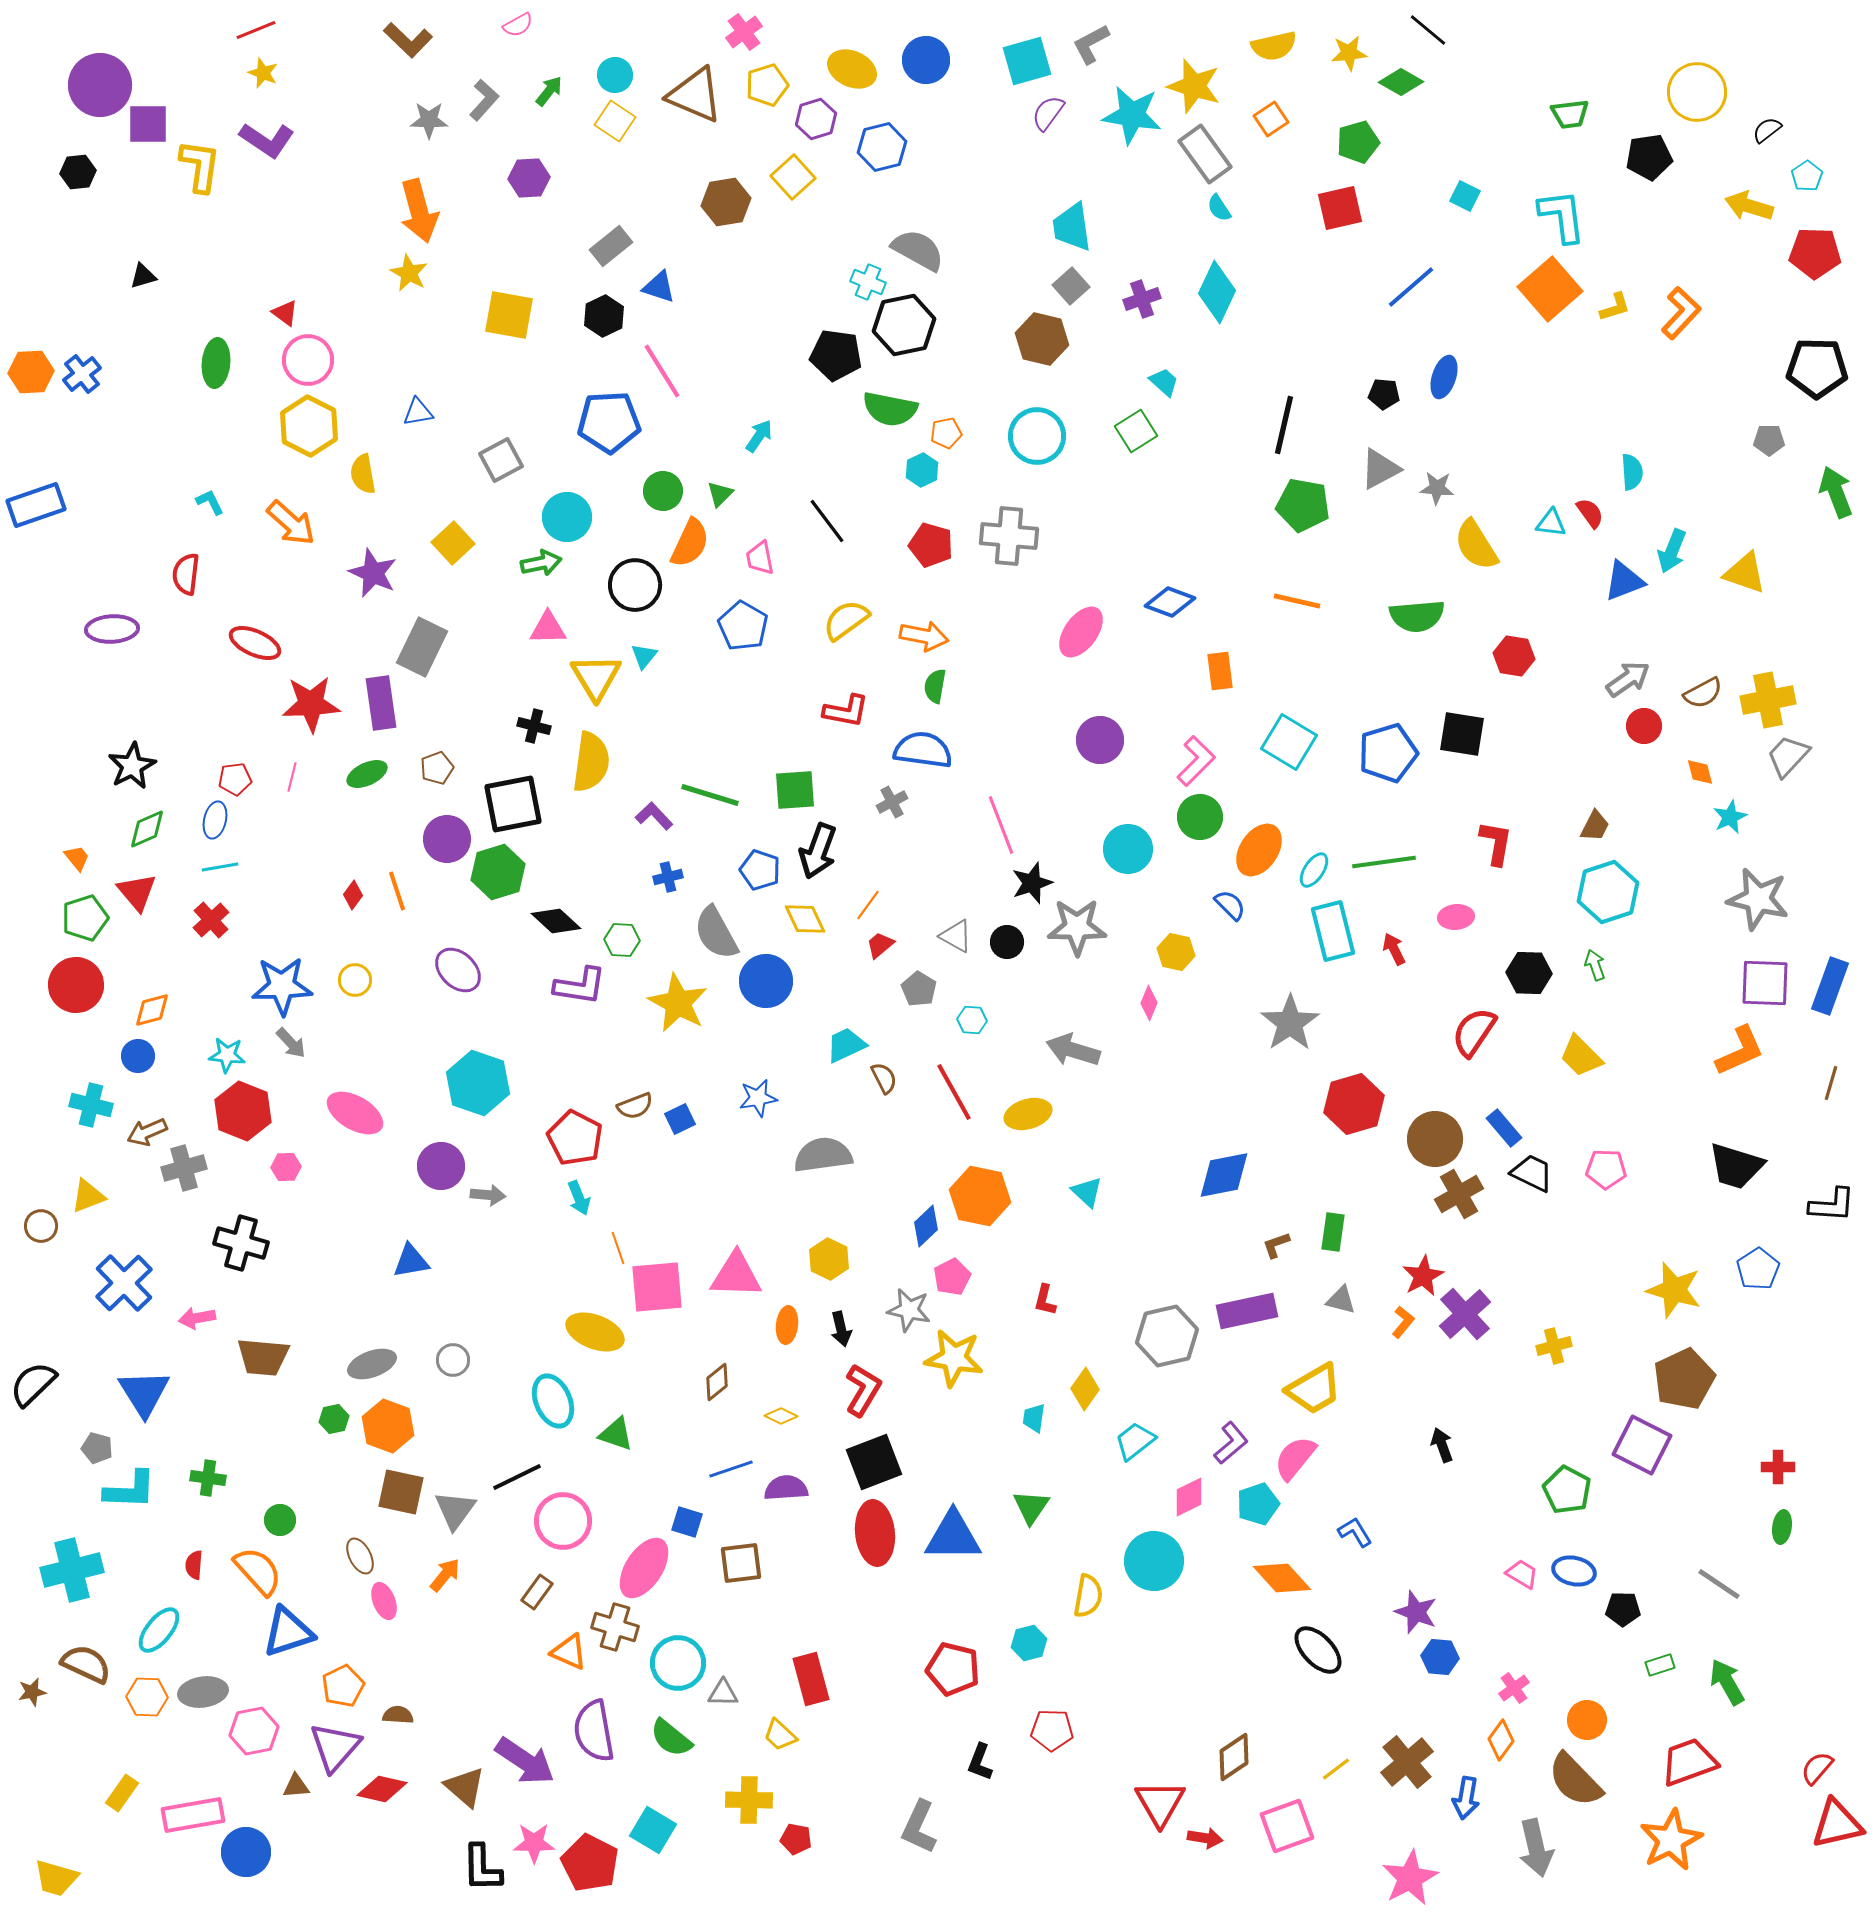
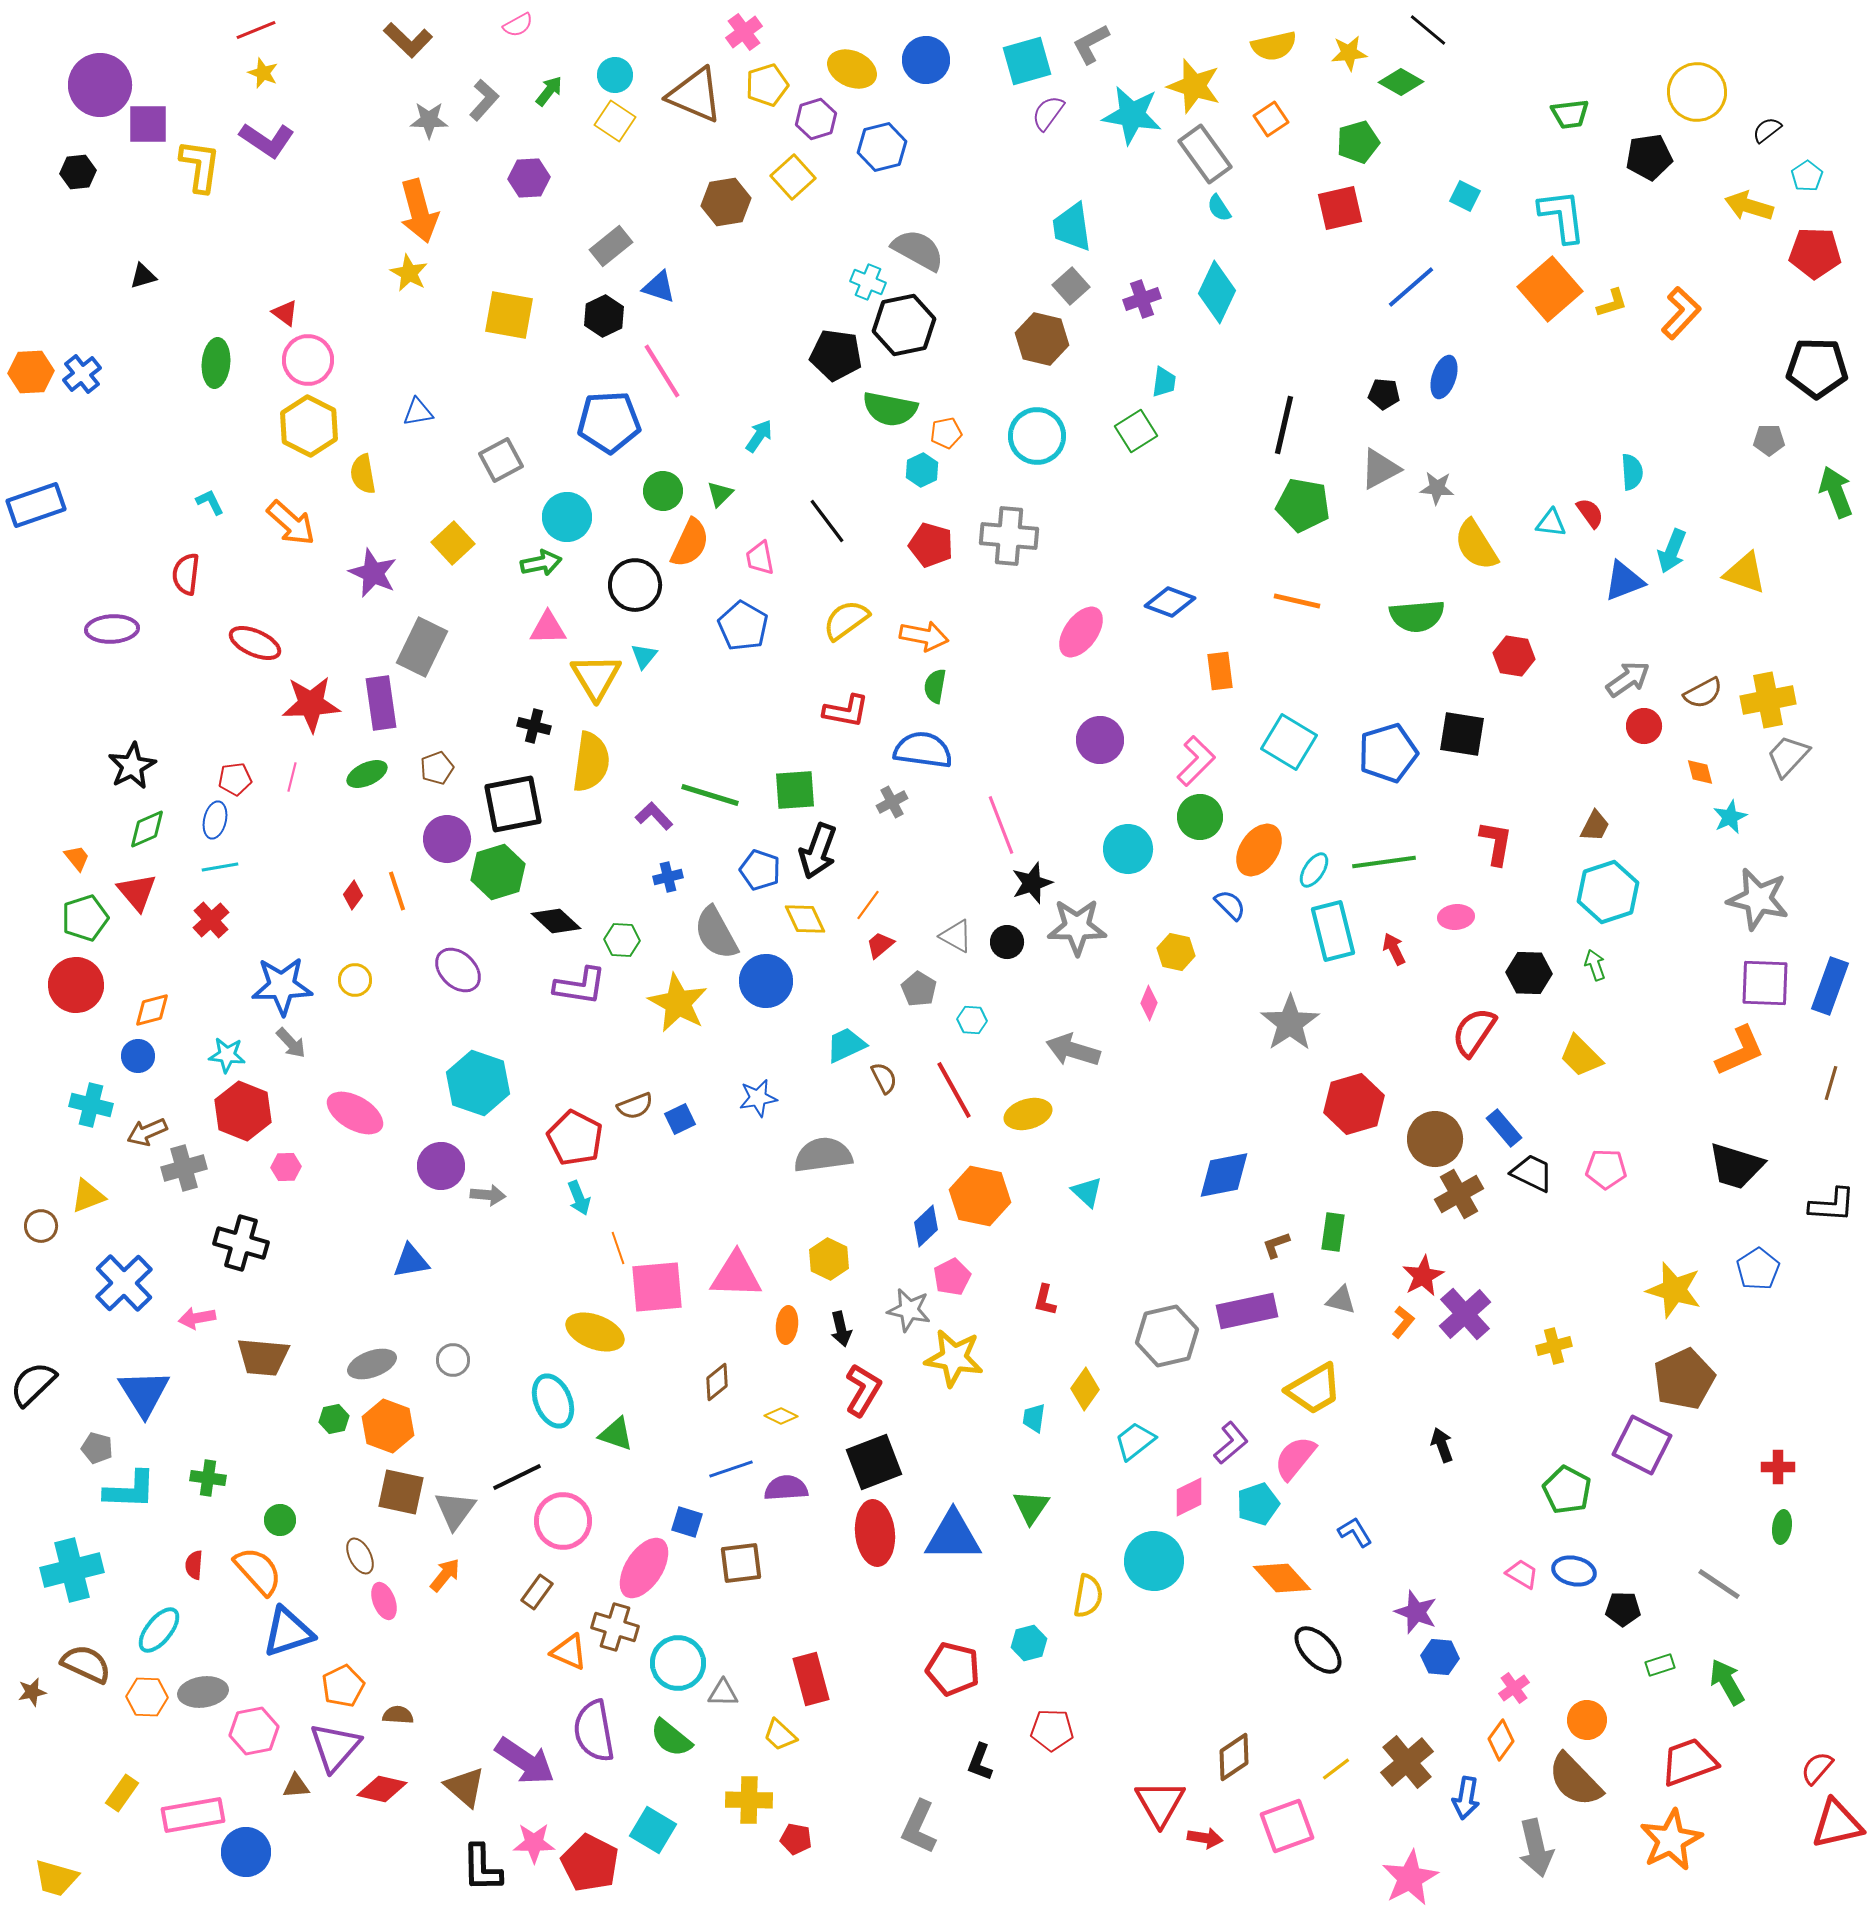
yellow L-shape at (1615, 307): moved 3 px left, 4 px up
cyan trapezoid at (1164, 382): rotated 56 degrees clockwise
red line at (954, 1092): moved 2 px up
